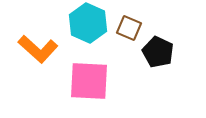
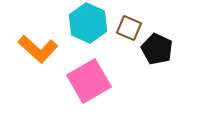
black pentagon: moved 1 px left, 3 px up
pink square: rotated 33 degrees counterclockwise
